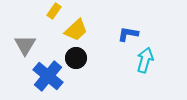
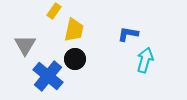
yellow trapezoid: moved 2 px left; rotated 35 degrees counterclockwise
black circle: moved 1 px left, 1 px down
